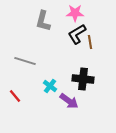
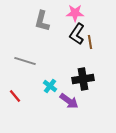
gray L-shape: moved 1 px left
black L-shape: rotated 25 degrees counterclockwise
black cross: rotated 15 degrees counterclockwise
